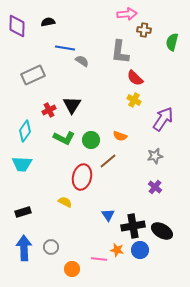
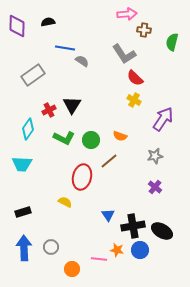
gray L-shape: moved 4 px right, 2 px down; rotated 40 degrees counterclockwise
gray rectangle: rotated 10 degrees counterclockwise
cyan diamond: moved 3 px right, 2 px up
brown line: moved 1 px right
